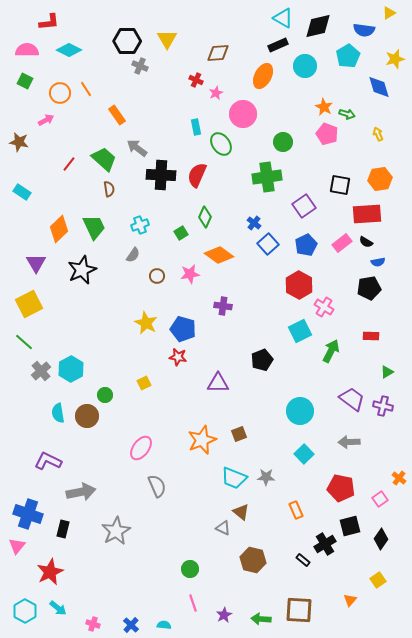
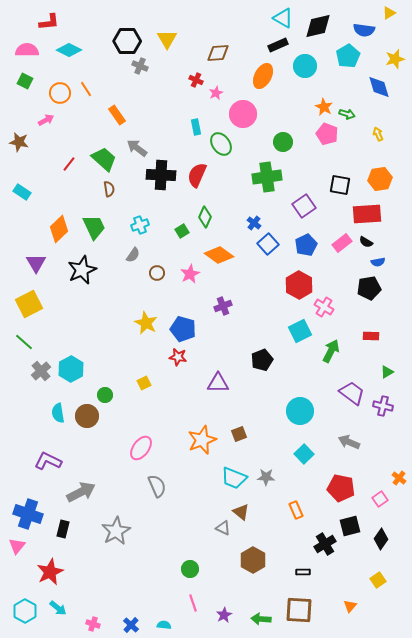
green square at (181, 233): moved 1 px right, 2 px up
pink star at (190, 274): rotated 18 degrees counterclockwise
brown circle at (157, 276): moved 3 px up
purple cross at (223, 306): rotated 30 degrees counterclockwise
purple trapezoid at (352, 399): moved 6 px up
gray arrow at (349, 442): rotated 25 degrees clockwise
gray arrow at (81, 492): rotated 16 degrees counterclockwise
brown hexagon at (253, 560): rotated 15 degrees clockwise
black rectangle at (303, 560): moved 12 px down; rotated 40 degrees counterclockwise
orange triangle at (350, 600): moved 6 px down
